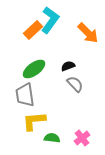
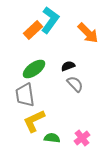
yellow L-shape: rotated 20 degrees counterclockwise
